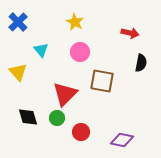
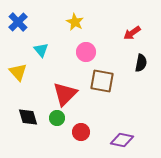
red arrow: moved 2 px right; rotated 132 degrees clockwise
pink circle: moved 6 px right
